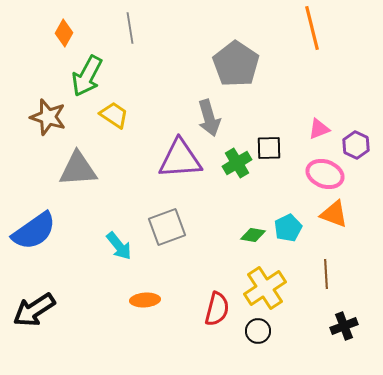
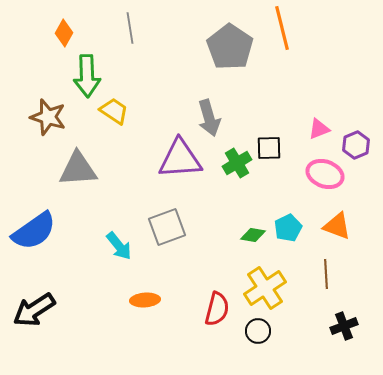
orange line: moved 30 px left
gray pentagon: moved 6 px left, 17 px up
green arrow: rotated 30 degrees counterclockwise
yellow trapezoid: moved 4 px up
purple hexagon: rotated 12 degrees clockwise
orange triangle: moved 3 px right, 12 px down
